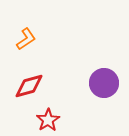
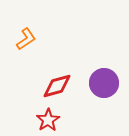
red diamond: moved 28 px right
